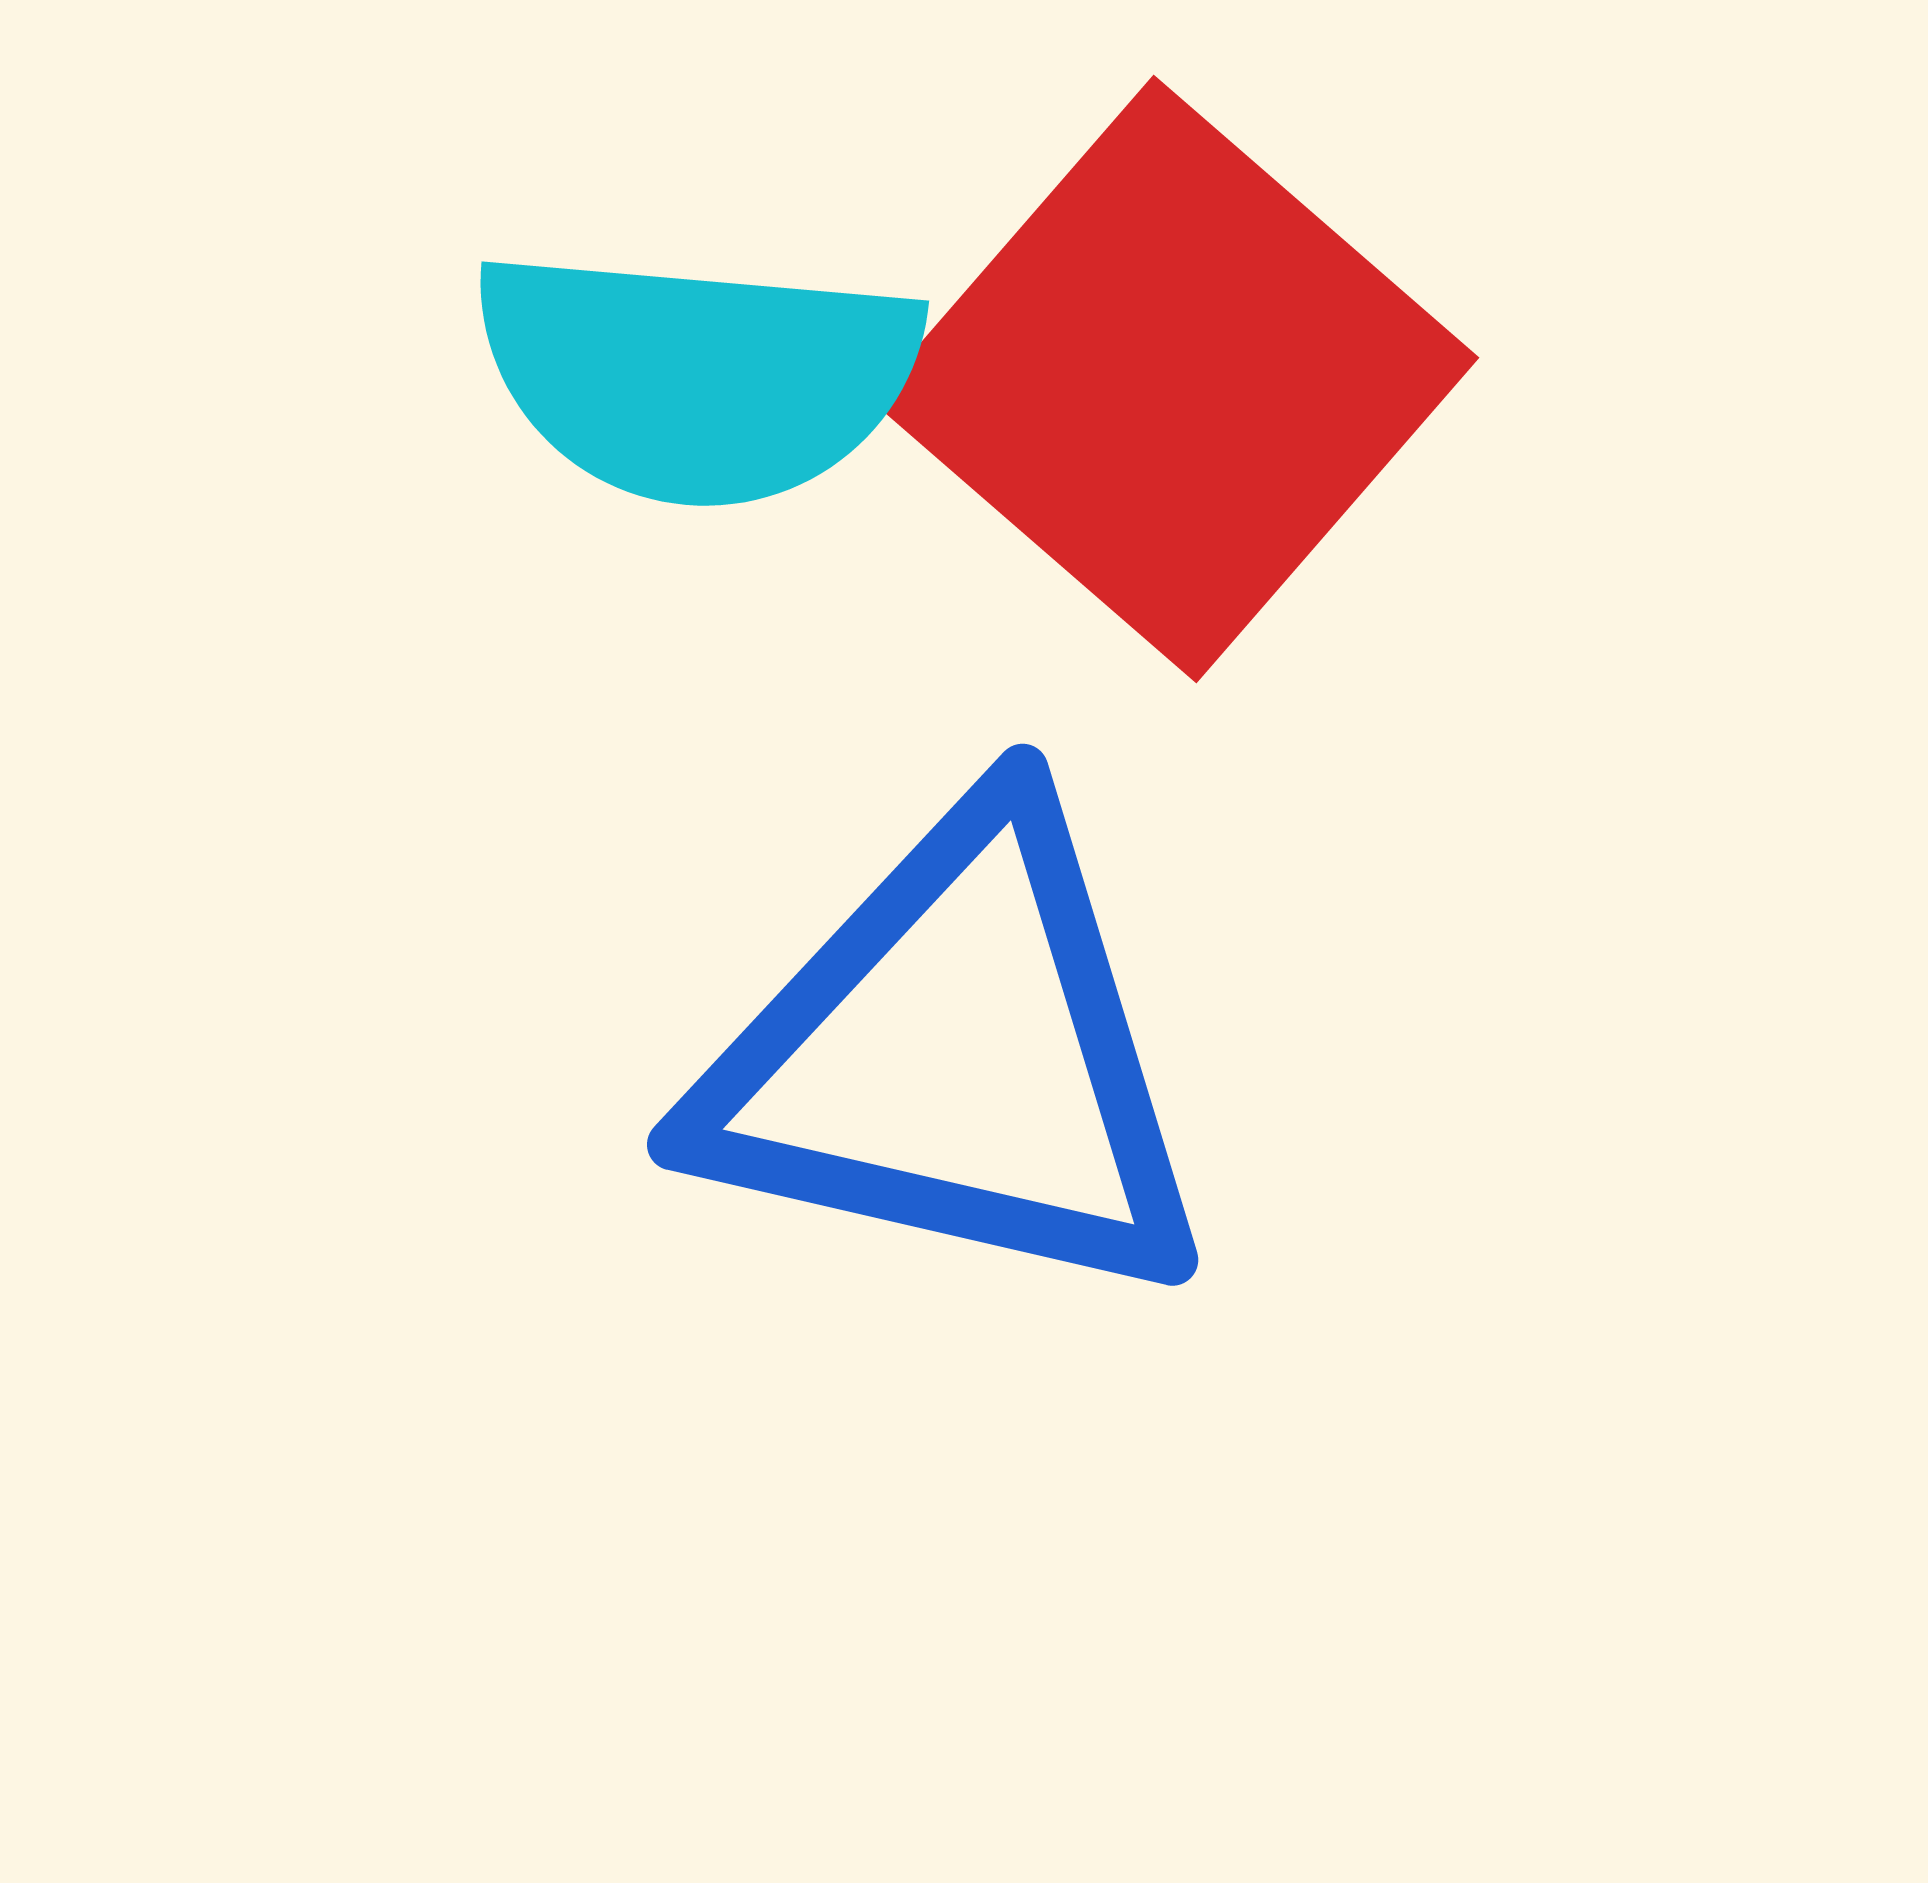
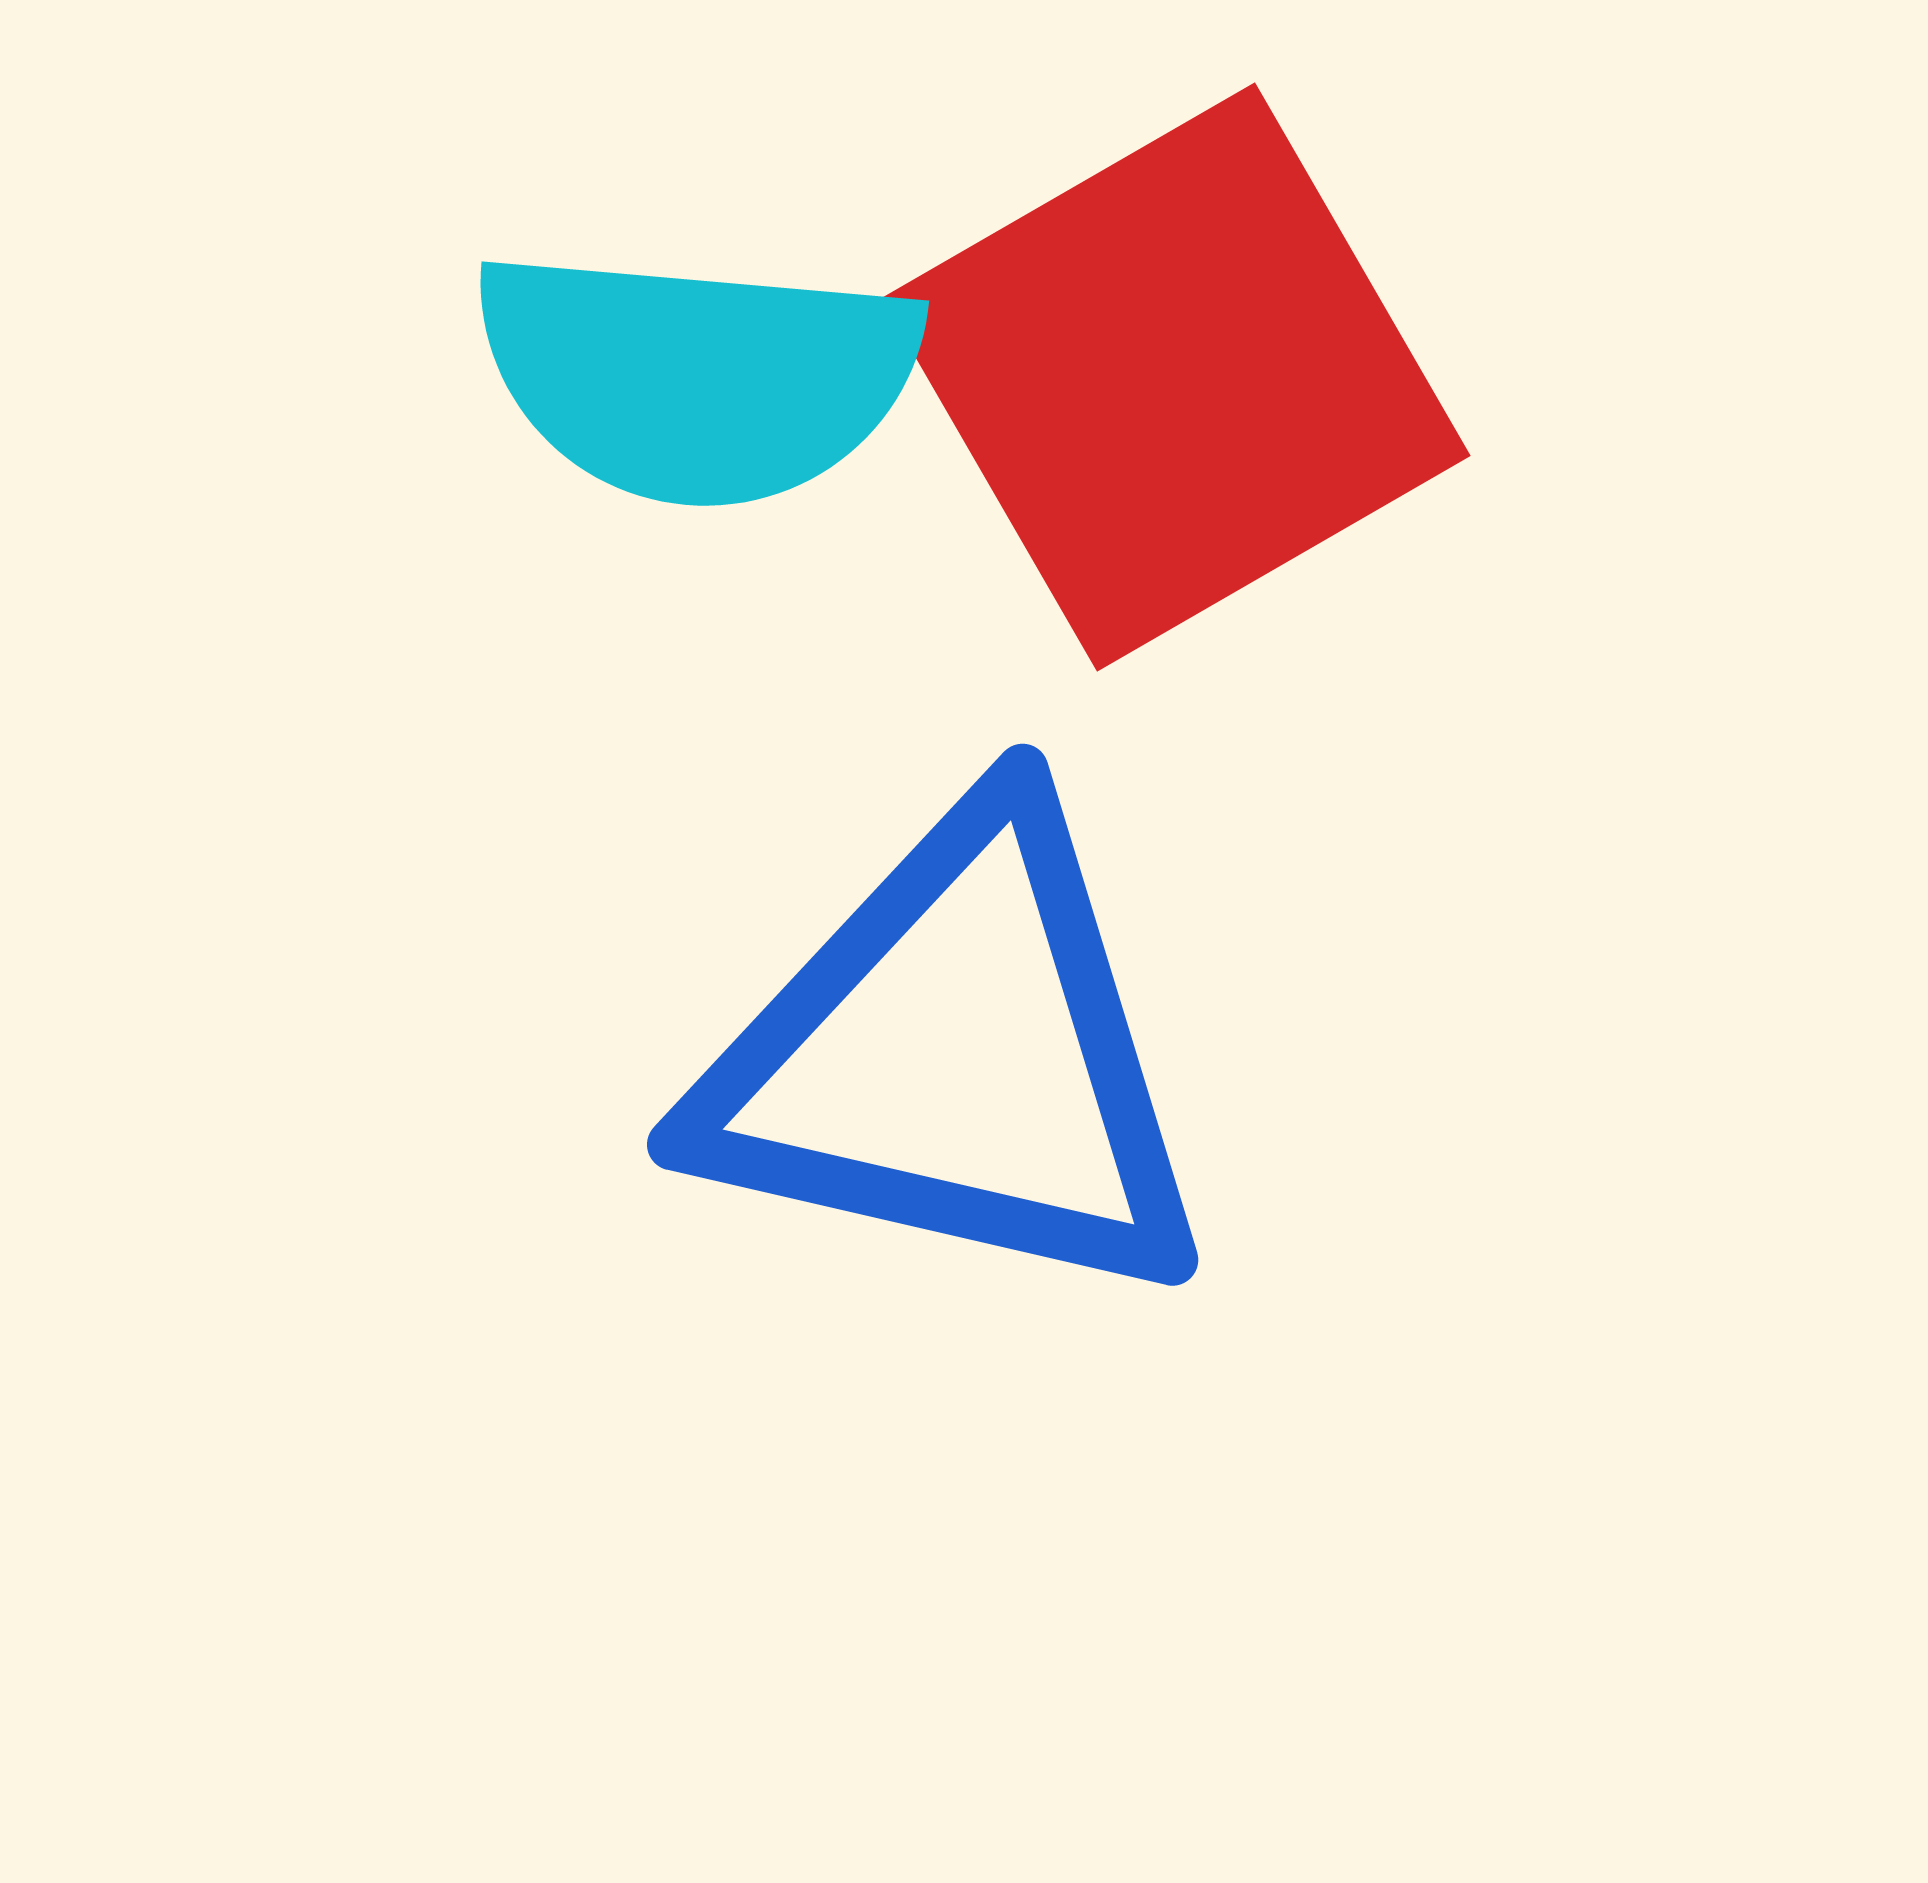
red square: moved 1 px right, 2 px up; rotated 19 degrees clockwise
